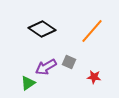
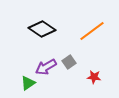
orange line: rotated 12 degrees clockwise
gray square: rotated 32 degrees clockwise
